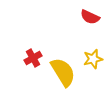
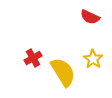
yellow star: rotated 24 degrees counterclockwise
